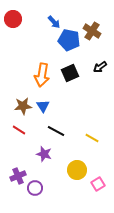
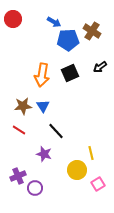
blue arrow: rotated 16 degrees counterclockwise
blue pentagon: moved 1 px left; rotated 15 degrees counterclockwise
black line: rotated 18 degrees clockwise
yellow line: moved 1 px left, 15 px down; rotated 48 degrees clockwise
